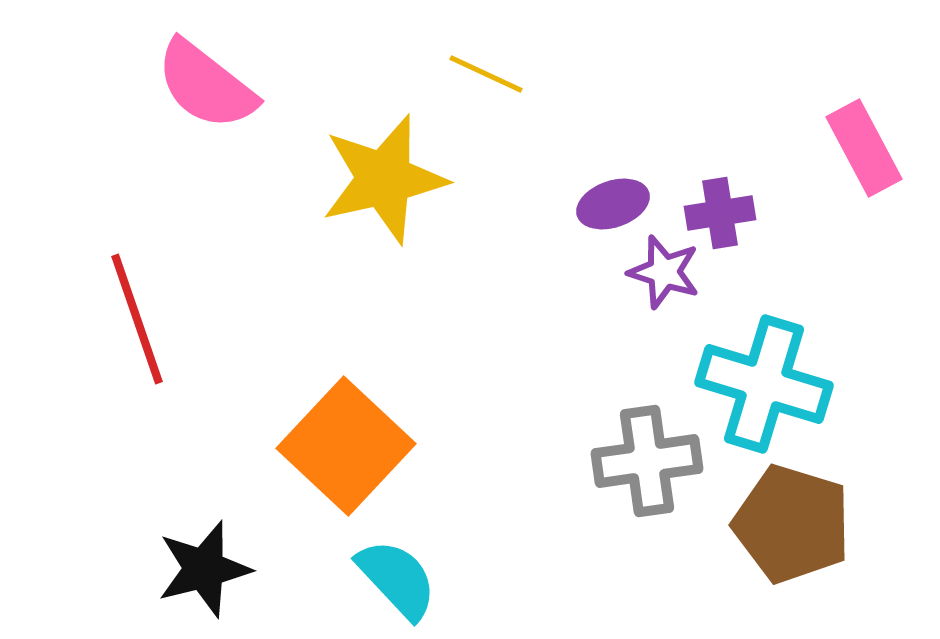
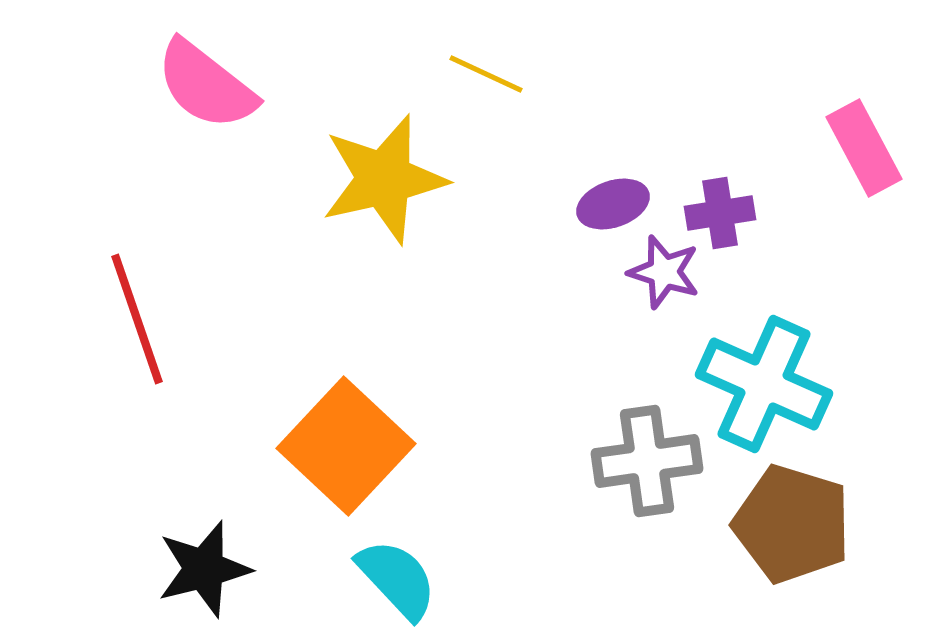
cyan cross: rotated 7 degrees clockwise
